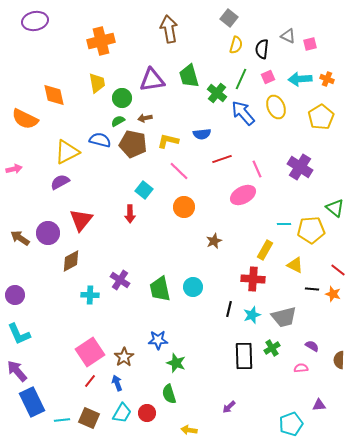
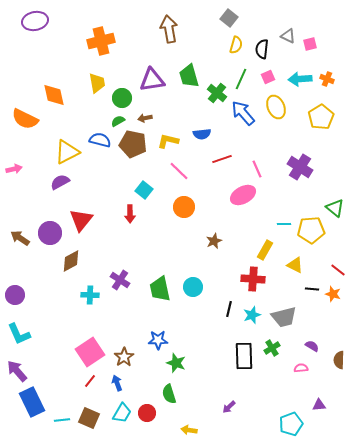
purple circle at (48, 233): moved 2 px right
